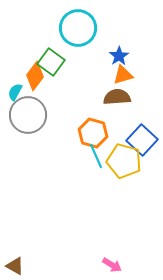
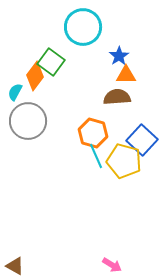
cyan circle: moved 5 px right, 1 px up
orange triangle: moved 3 px right; rotated 15 degrees clockwise
gray circle: moved 6 px down
